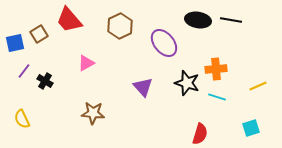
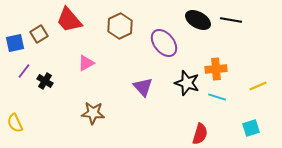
black ellipse: rotated 20 degrees clockwise
yellow semicircle: moved 7 px left, 4 px down
